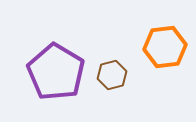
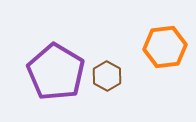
brown hexagon: moved 5 px left, 1 px down; rotated 16 degrees counterclockwise
